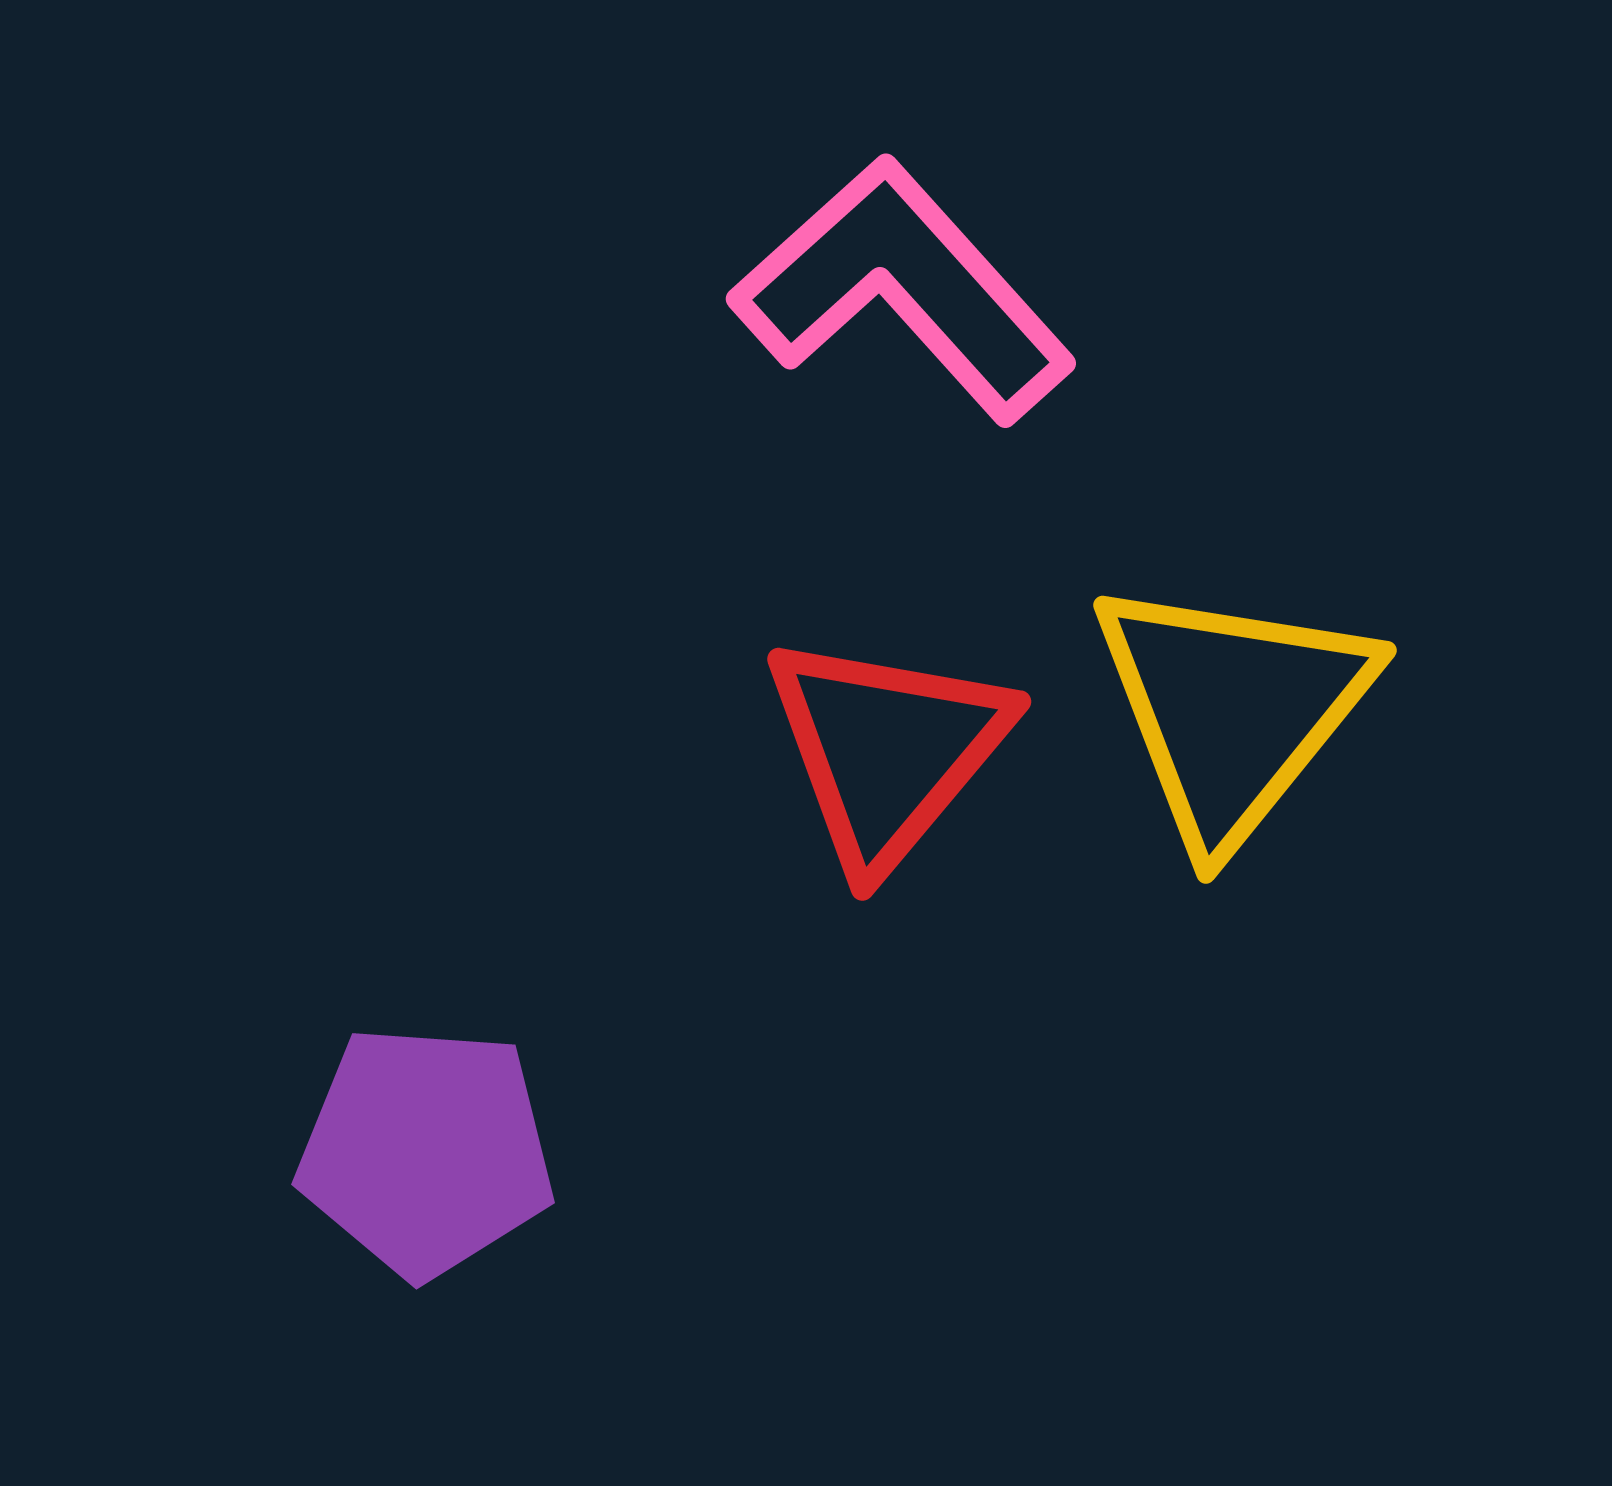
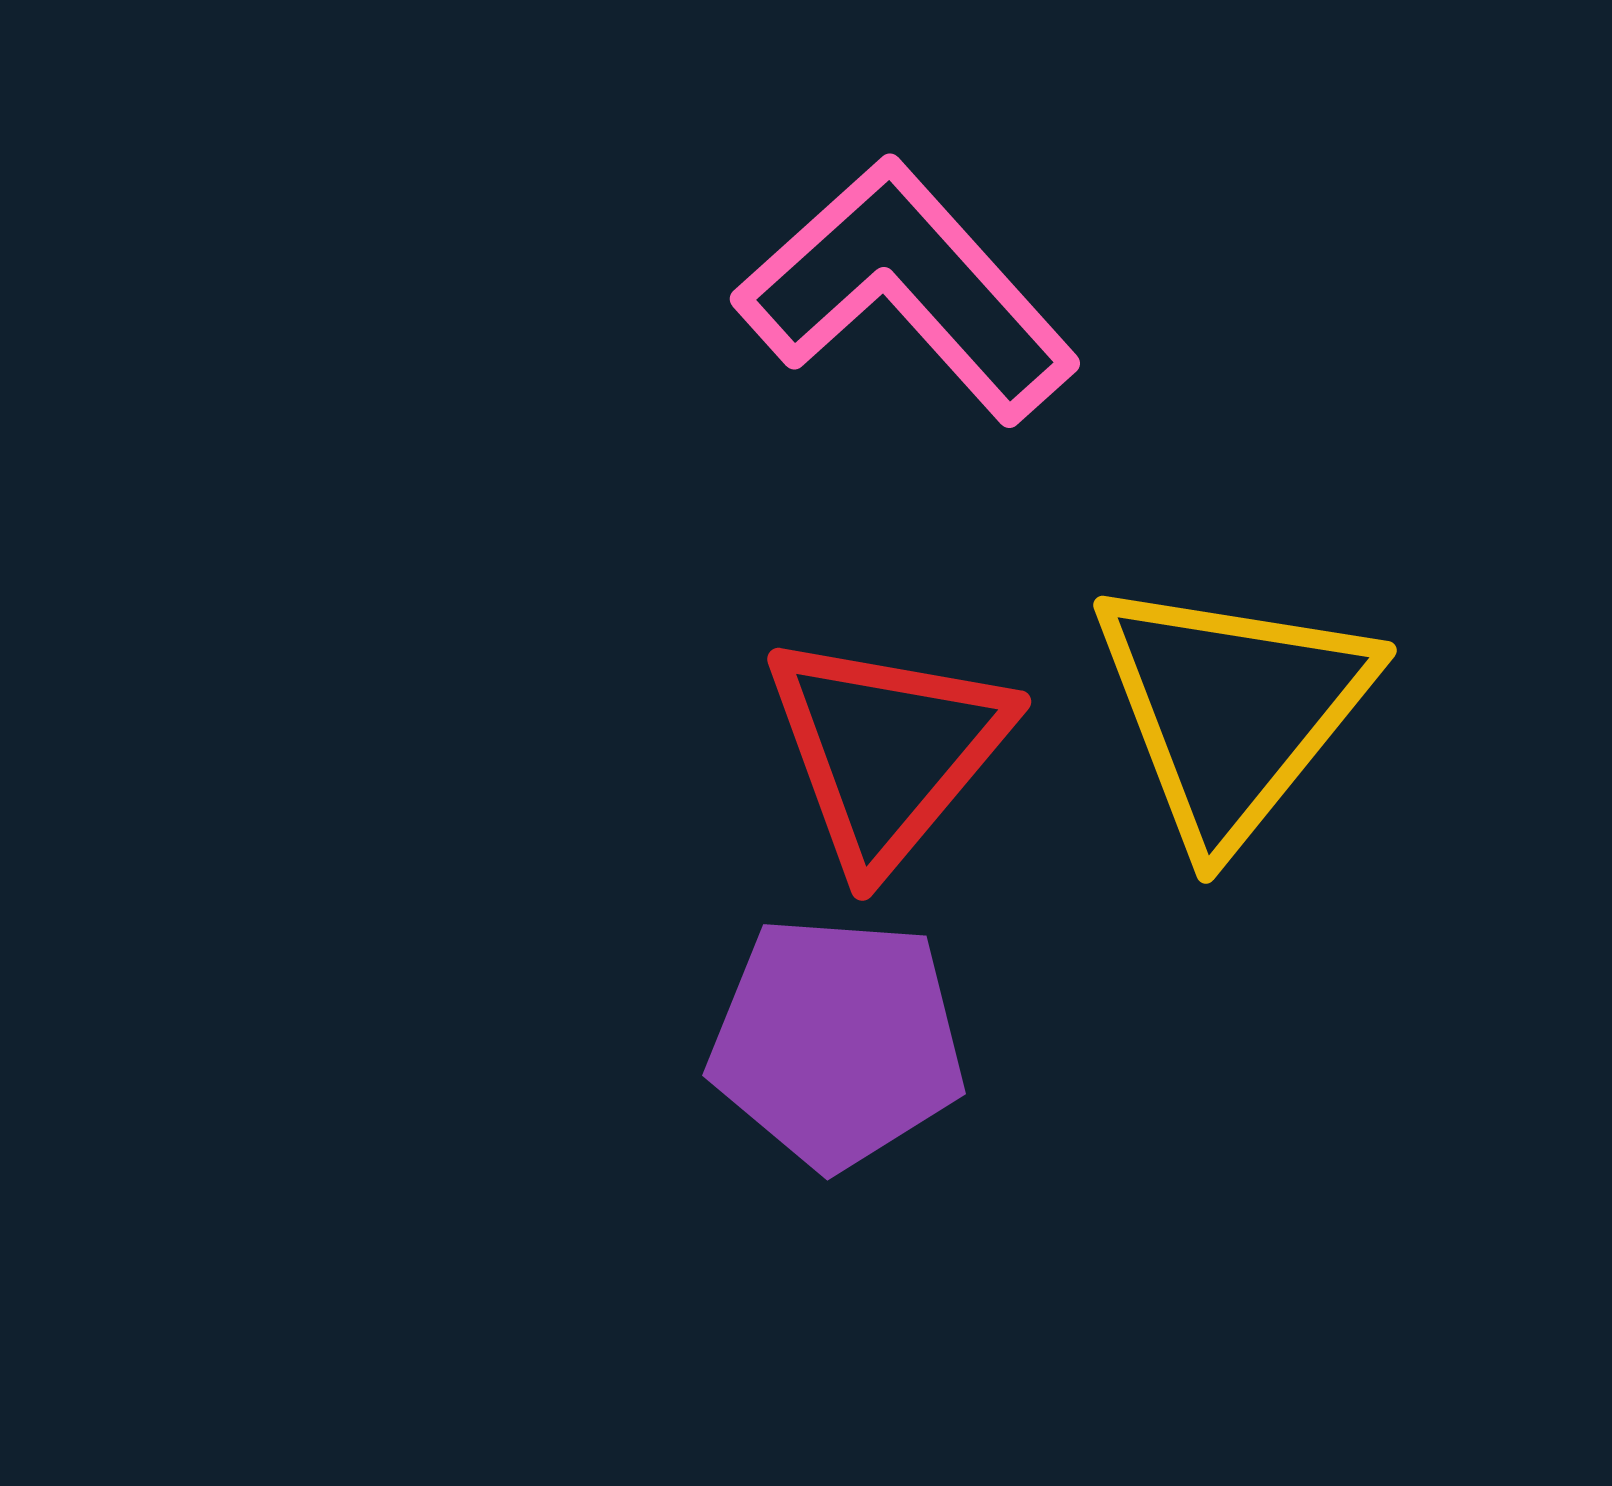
pink L-shape: moved 4 px right
purple pentagon: moved 411 px right, 109 px up
